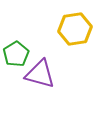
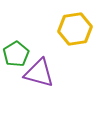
purple triangle: moved 1 px left, 1 px up
